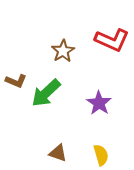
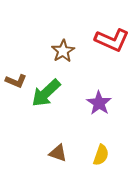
yellow semicircle: rotated 35 degrees clockwise
